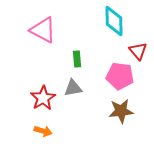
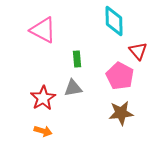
pink pentagon: rotated 20 degrees clockwise
brown star: moved 2 px down
